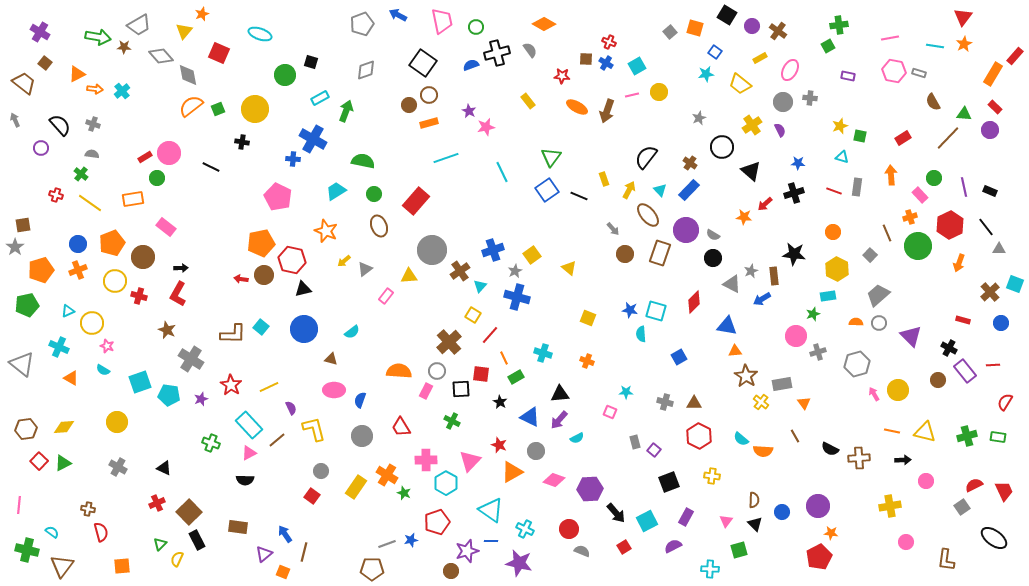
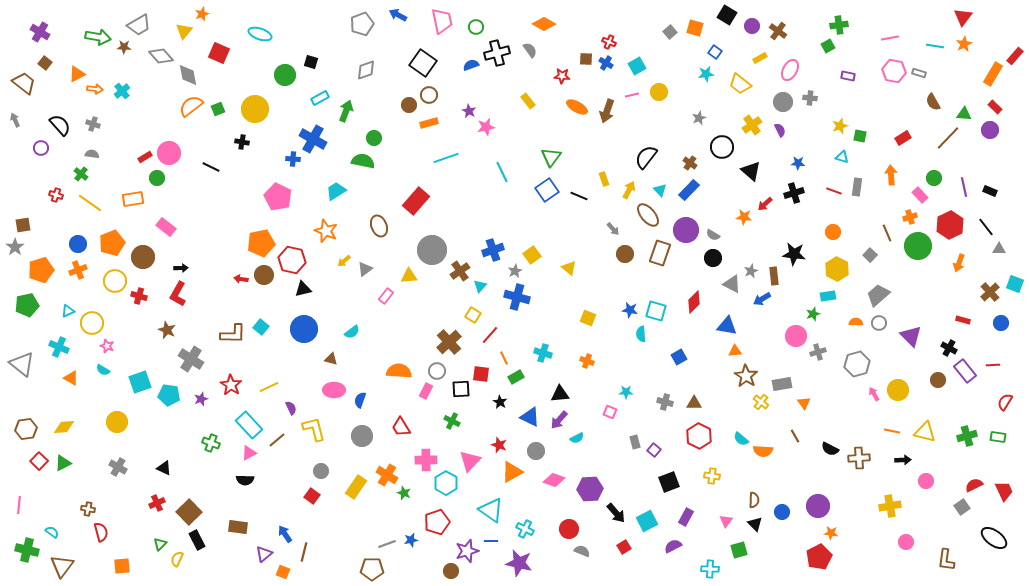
green circle at (374, 194): moved 56 px up
